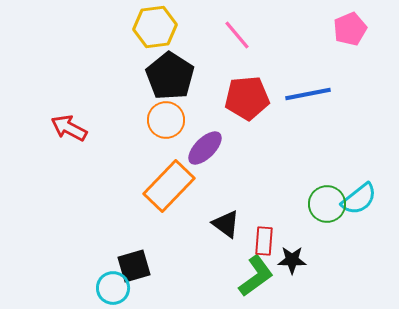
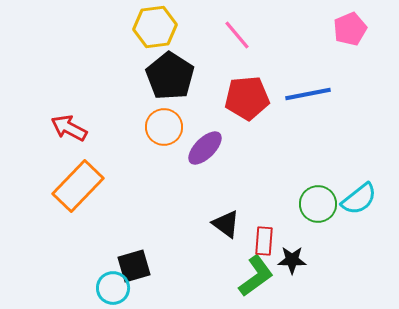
orange circle: moved 2 px left, 7 px down
orange rectangle: moved 91 px left
green circle: moved 9 px left
